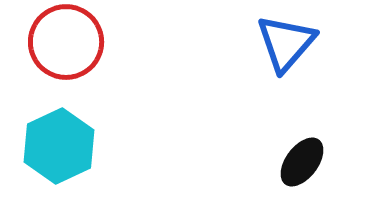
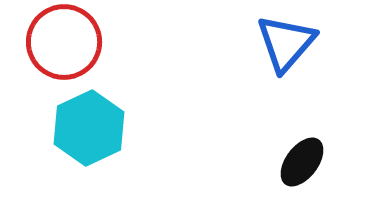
red circle: moved 2 px left
cyan hexagon: moved 30 px right, 18 px up
